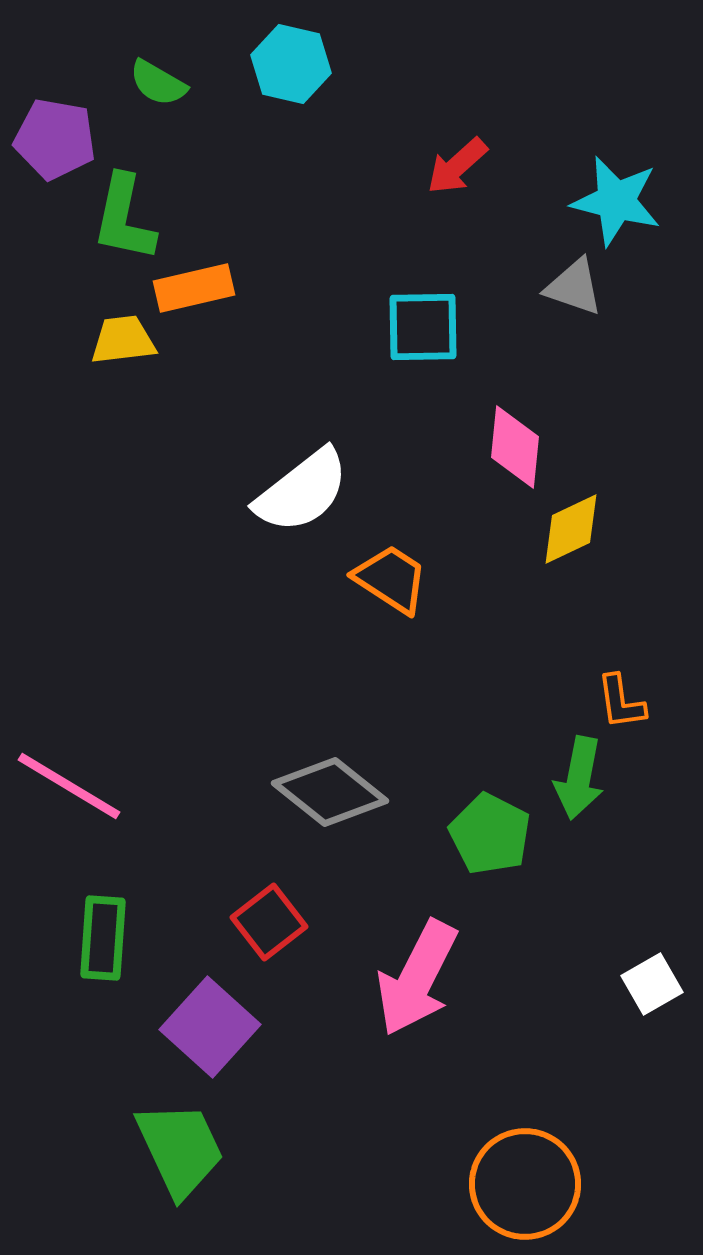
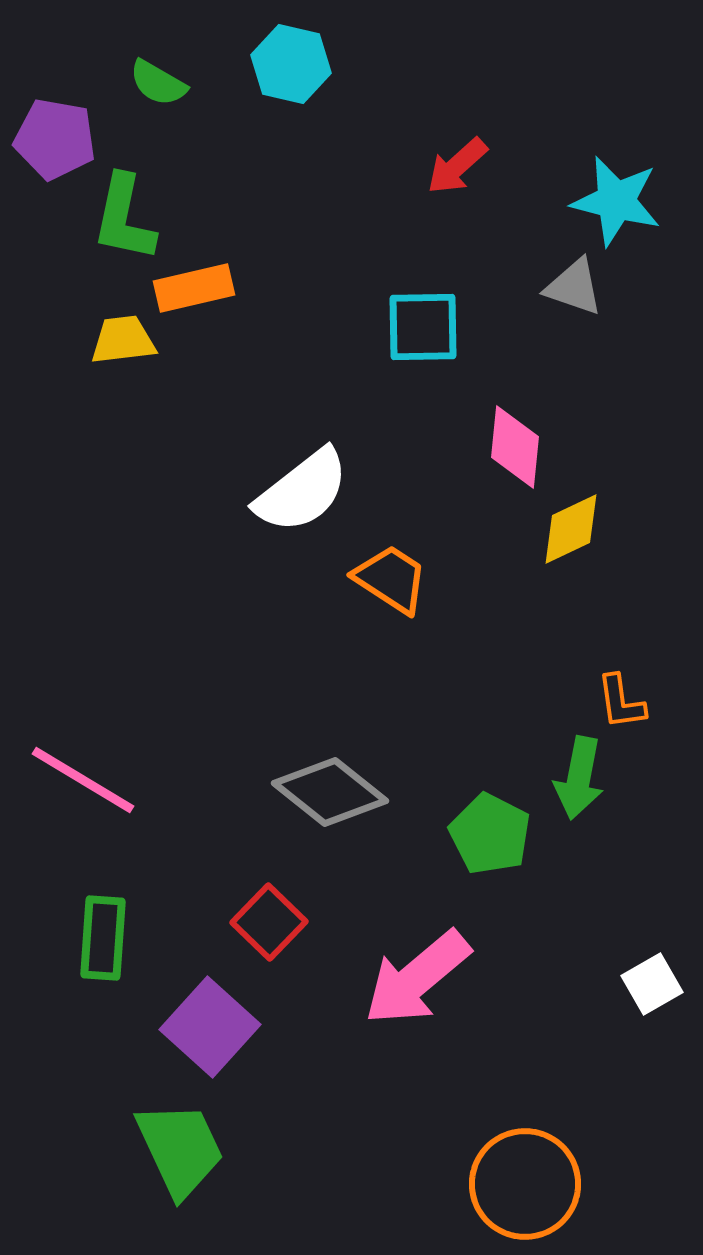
pink line: moved 14 px right, 6 px up
red square: rotated 8 degrees counterclockwise
pink arrow: rotated 23 degrees clockwise
